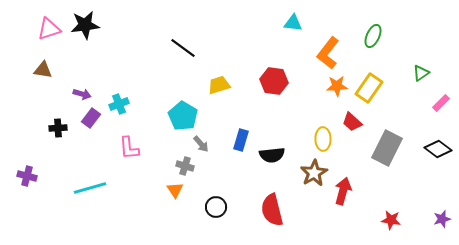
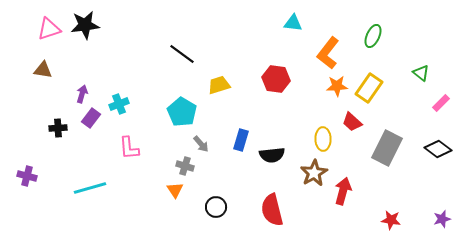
black line: moved 1 px left, 6 px down
green triangle: rotated 48 degrees counterclockwise
red hexagon: moved 2 px right, 2 px up
purple arrow: rotated 90 degrees counterclockwise
cyan pentagon: moved 1 px left, 4 px up
